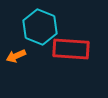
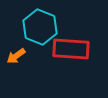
orange arrow: rotated 12 degrees counterclockwise
